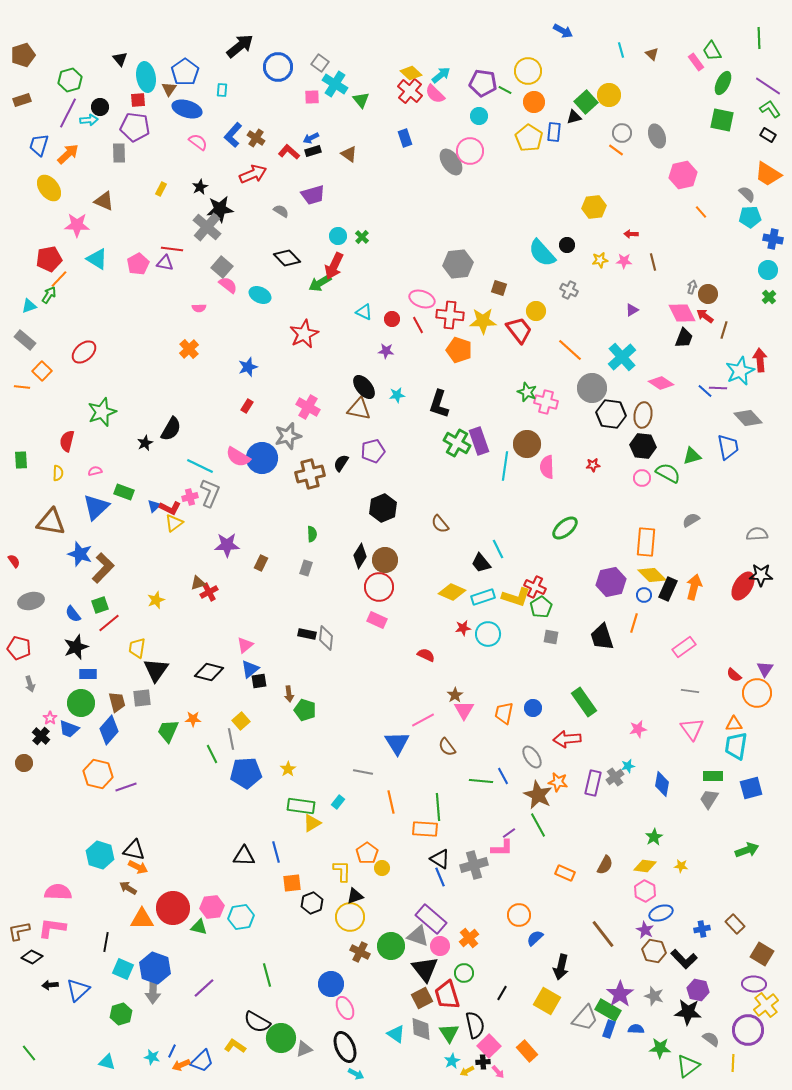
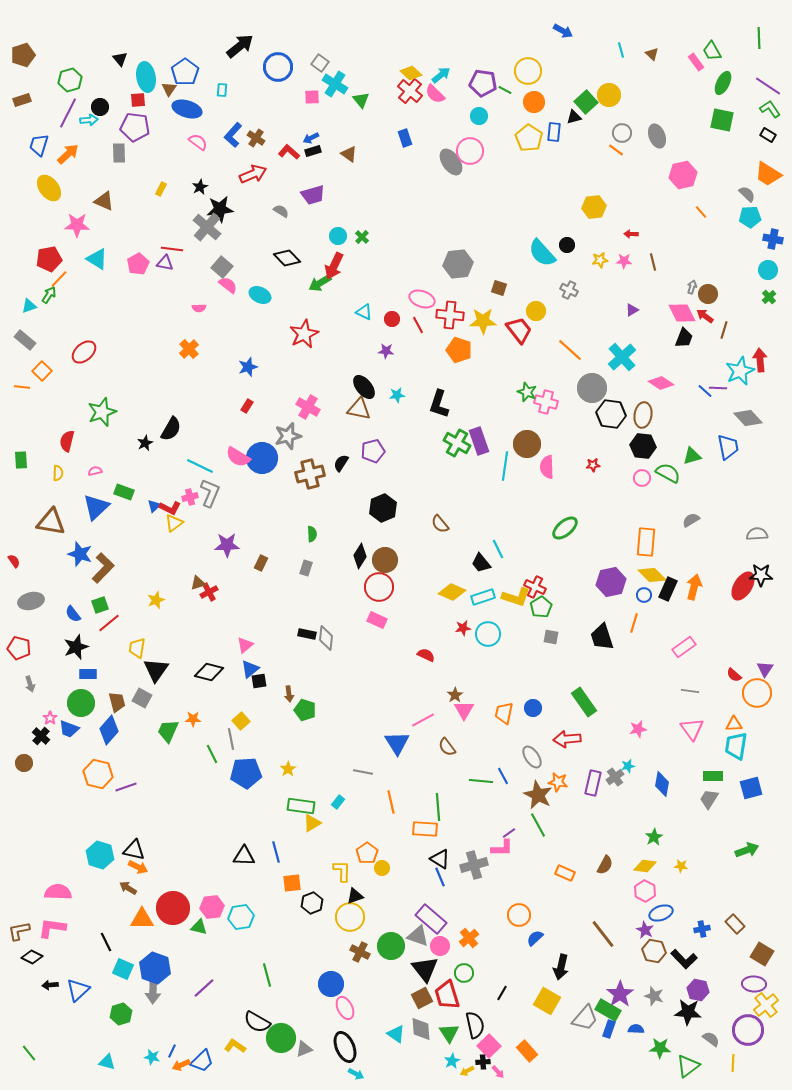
gray square at (142, 698): rotated 36 degrees clockwise
black line at (106, 942): rotated 36 degrees counterclockwise
